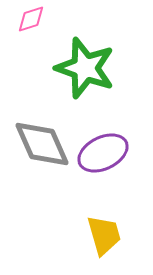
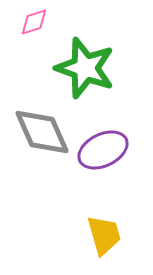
pink diamond: moved 3 px right, 3 px down
gray diamond: moved 12 px up
purple ellipse: moved 3 px up
